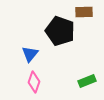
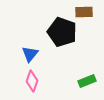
black pentagon: moved 2 px right, 1 px down
pink diamond: moved 2 px left, 1 px up
